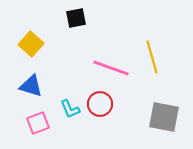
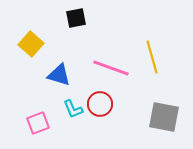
blue triangle: moved 28 px right, 11 px up
cyan L-shape: moved 3 px right
